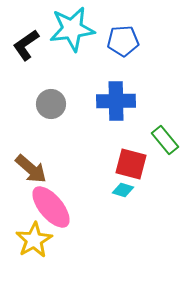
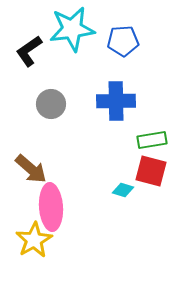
black L-shape: moved 3 px right, 6 px down
green rectangle: moved 13 px left; rotated 60 degrees counterclockwise
red square: moved 20 px right, 7 px down
pink ellipse: rotated 36 degrees clockwise
